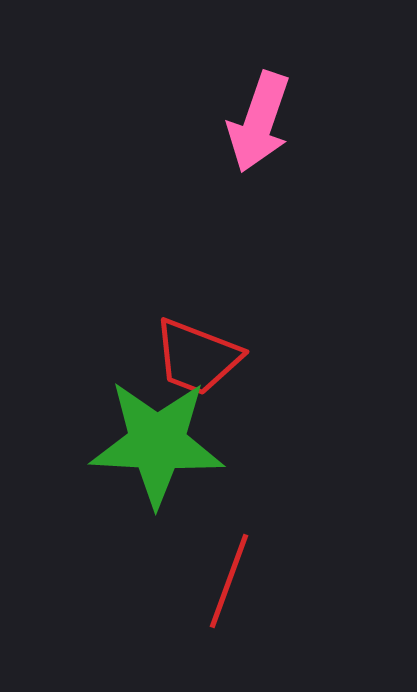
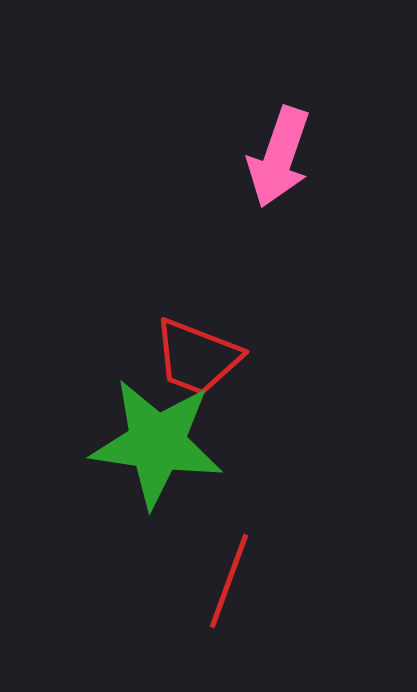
pink arrow: moved 20 px right, 35 px down
green star: rotated 5 degrees clockwise
